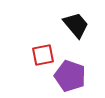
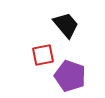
black trapezoid: moved 10 px left
